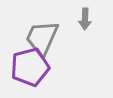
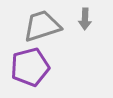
gray trapezoid: moved 12 px up; rotated 48 degrees clockwise
